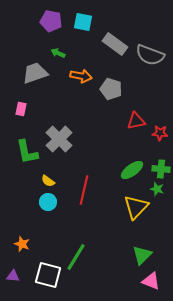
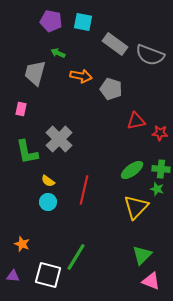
gray trapezoid: rotated 56 degrees counterclockwise
